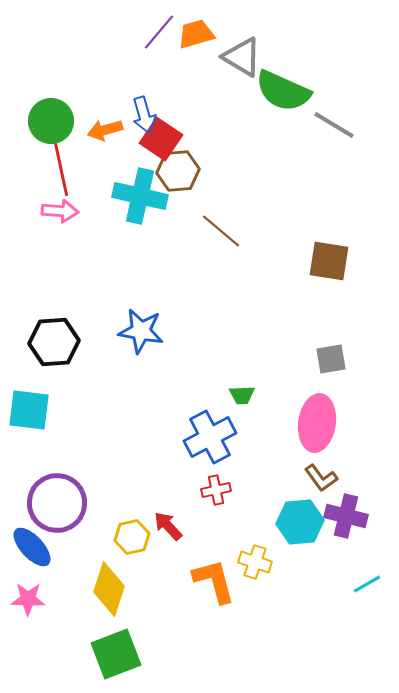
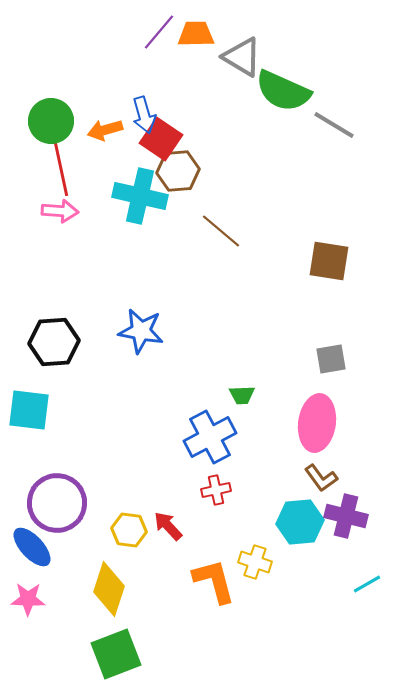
orange trapezoid: rotated 15 degrees clockwise
yellow hexagon: moved 3 px left, 7 px up; rotated 20 degrees clockwise
